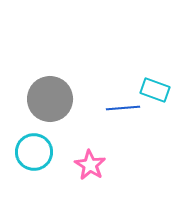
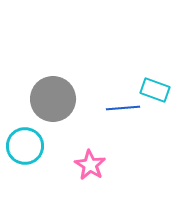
gray circle: moved 3 px right
cyan circle: moved 9 px left, 6 px up
